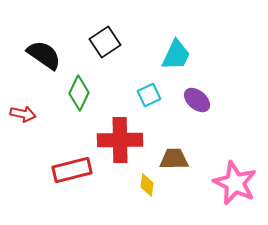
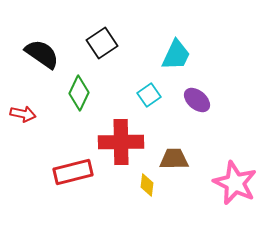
black square: moved 3 px left, 1 px down
black semicircle: moved 2 px left, 1 px up
cyan square: rotated 10 degrees counterclockwise
red cross: moved 1 px right, 2 px down
red rectangle: moved 1 px right, 2 px down
